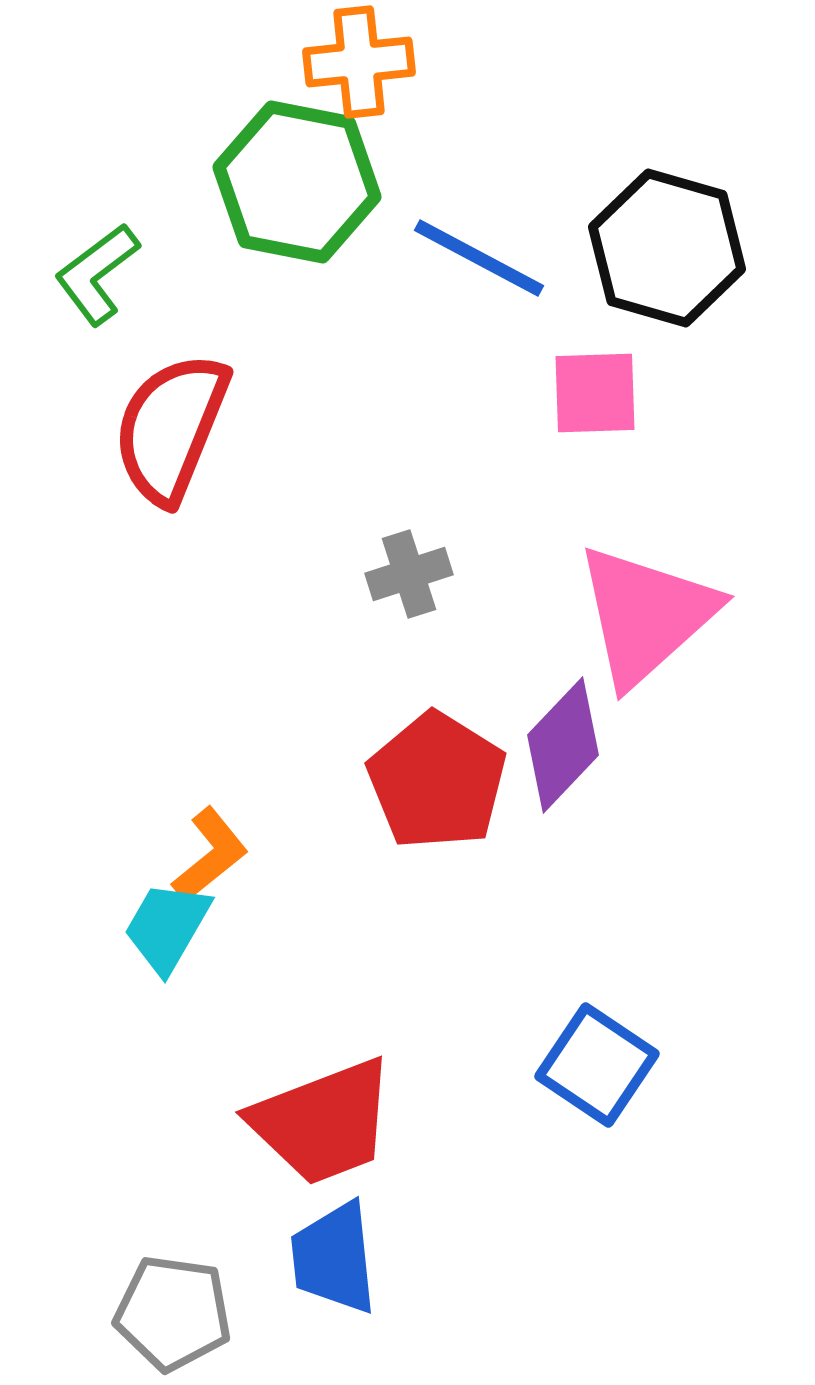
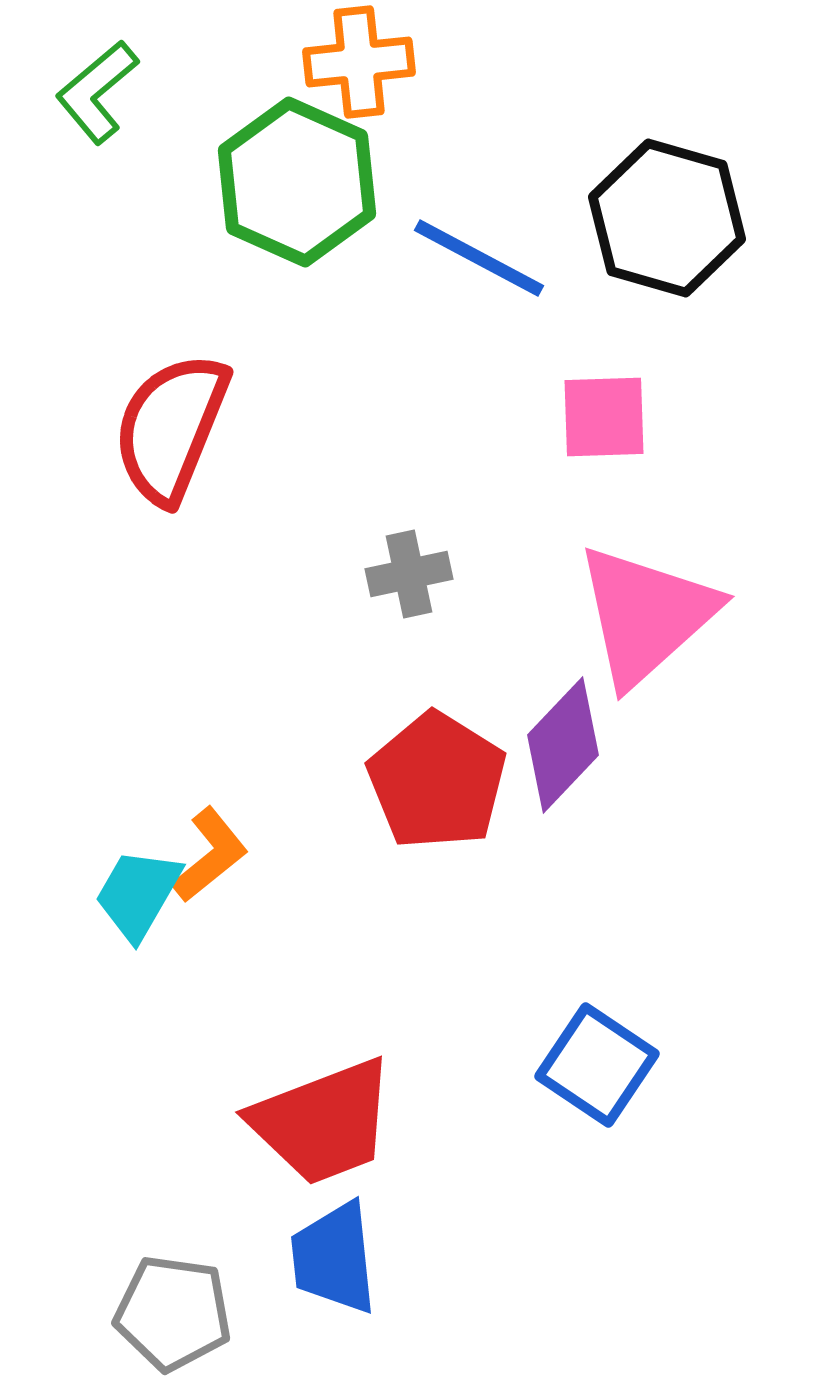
green hexagon: rotated 13 degrees clockwise
black hexagon: moved 30 px up
green L-shape: moved 182 px up; rotated 3 degrees counterclockwise
pink square: moved 9 px right, 24 px down
gray cross: rotated 6 degrees clockwise
cyan trapezoid: moved 29 px left, 33 px up
